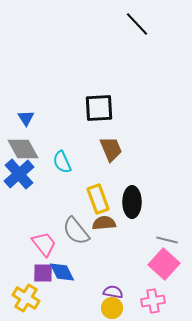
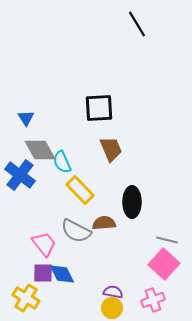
black line: rotated 12 degrees clockwise
gray diamond: moved 17 px right, 1 px down
blue cross: moved 1 px right, 1 px down; rotated 12 degrees counterclockwise
yellow rectangle: moved 18 px left, 9 px up; rotated 24 degrees counterclockwise
gray semicircle: rotated 24 degrees counterclockwise
blue diamond: moved 2 px down
pink cross: moved 1 px up; rotated 10 degrees counterclockwise
